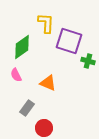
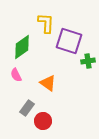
green cross: rotated 24 degrees counterclockwise
orange triangle: rotated 12 degrees clockwise
red circle: moved 1 px left, 7 px up
